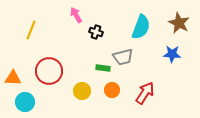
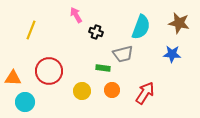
brown star: rotated 15 degrees counterclockwise
gray trapezoid: moved 3 px up
